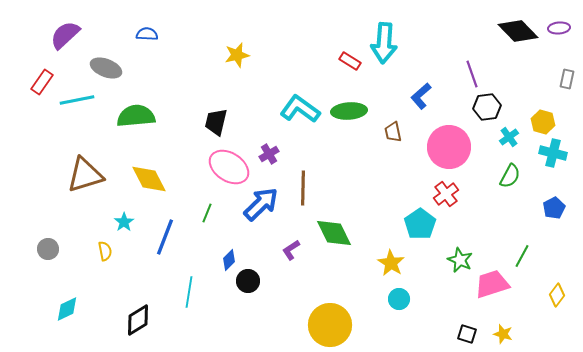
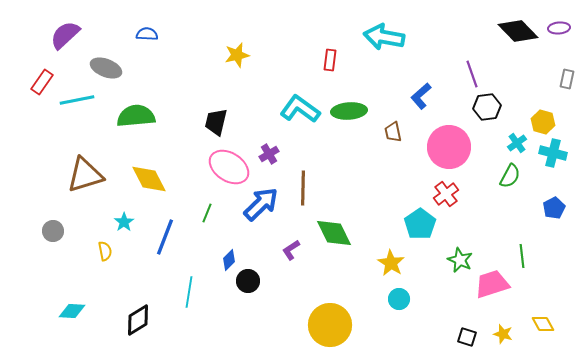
cyan arrow at (384, 43): moved 6 px up; rotated 96 degrees clockwise
red rectangle at (350, 61): moved 20 px left, 1 px up; rotated 65 degrees clockwise
cyan cross at (509, 137): moved 8 px right, 6 px down
gray circle at (48, 249): moved 5 px right, 18 px up
green line at (522, 256): rotated 35 degrees counterclockwise
yellow diamond at (557, 295): moved 14 px left, 29 px down; rotated 65 degrees counterclockwise
cyan diamond at (67, 309): moved 5 px right, 2 px down; rotated 28 degrees clockwise
black square at (467, 334): moved 3 px down
